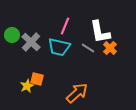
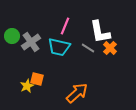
green circle: moved 1 px down
gray cross: rotated 12 degrees clockwise
